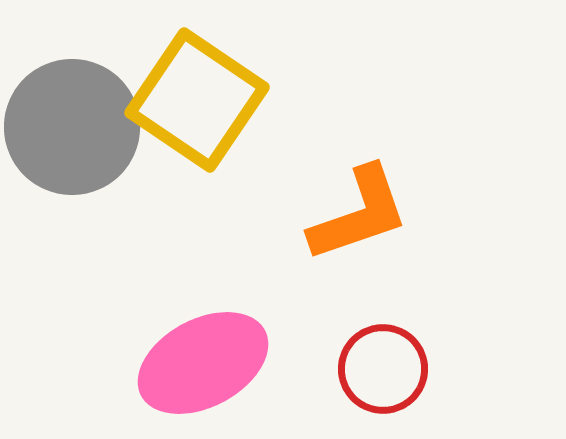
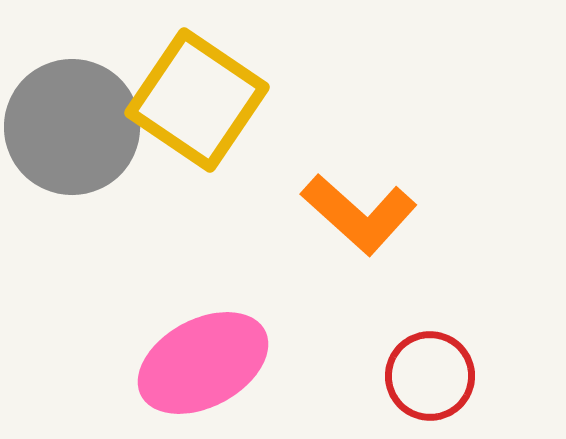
orange L-shape: rotated 61 degrees clockwise
red circle: moved 47 px right, 7 px down
